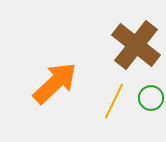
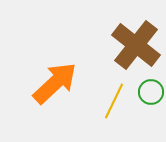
green circle: moved 6 px up
